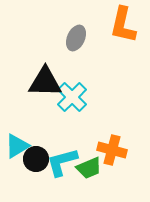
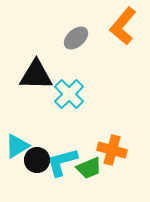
orange L-shape: moved 1 px down; rotated 27 degrees clockwise
gray ellipse: rotated 25 degrees clockwise
black triangle: moved 9 px left, 7 px up
cyan cross: moved 3 px left, 3 px up
black circle: moved 1 px right, 1 px down
